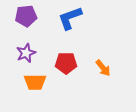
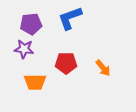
purple pentagon: moved 5 px right, 8 px down
purple star: moved 2 px left, 4 px up; rotated 30 degrees clockwise
